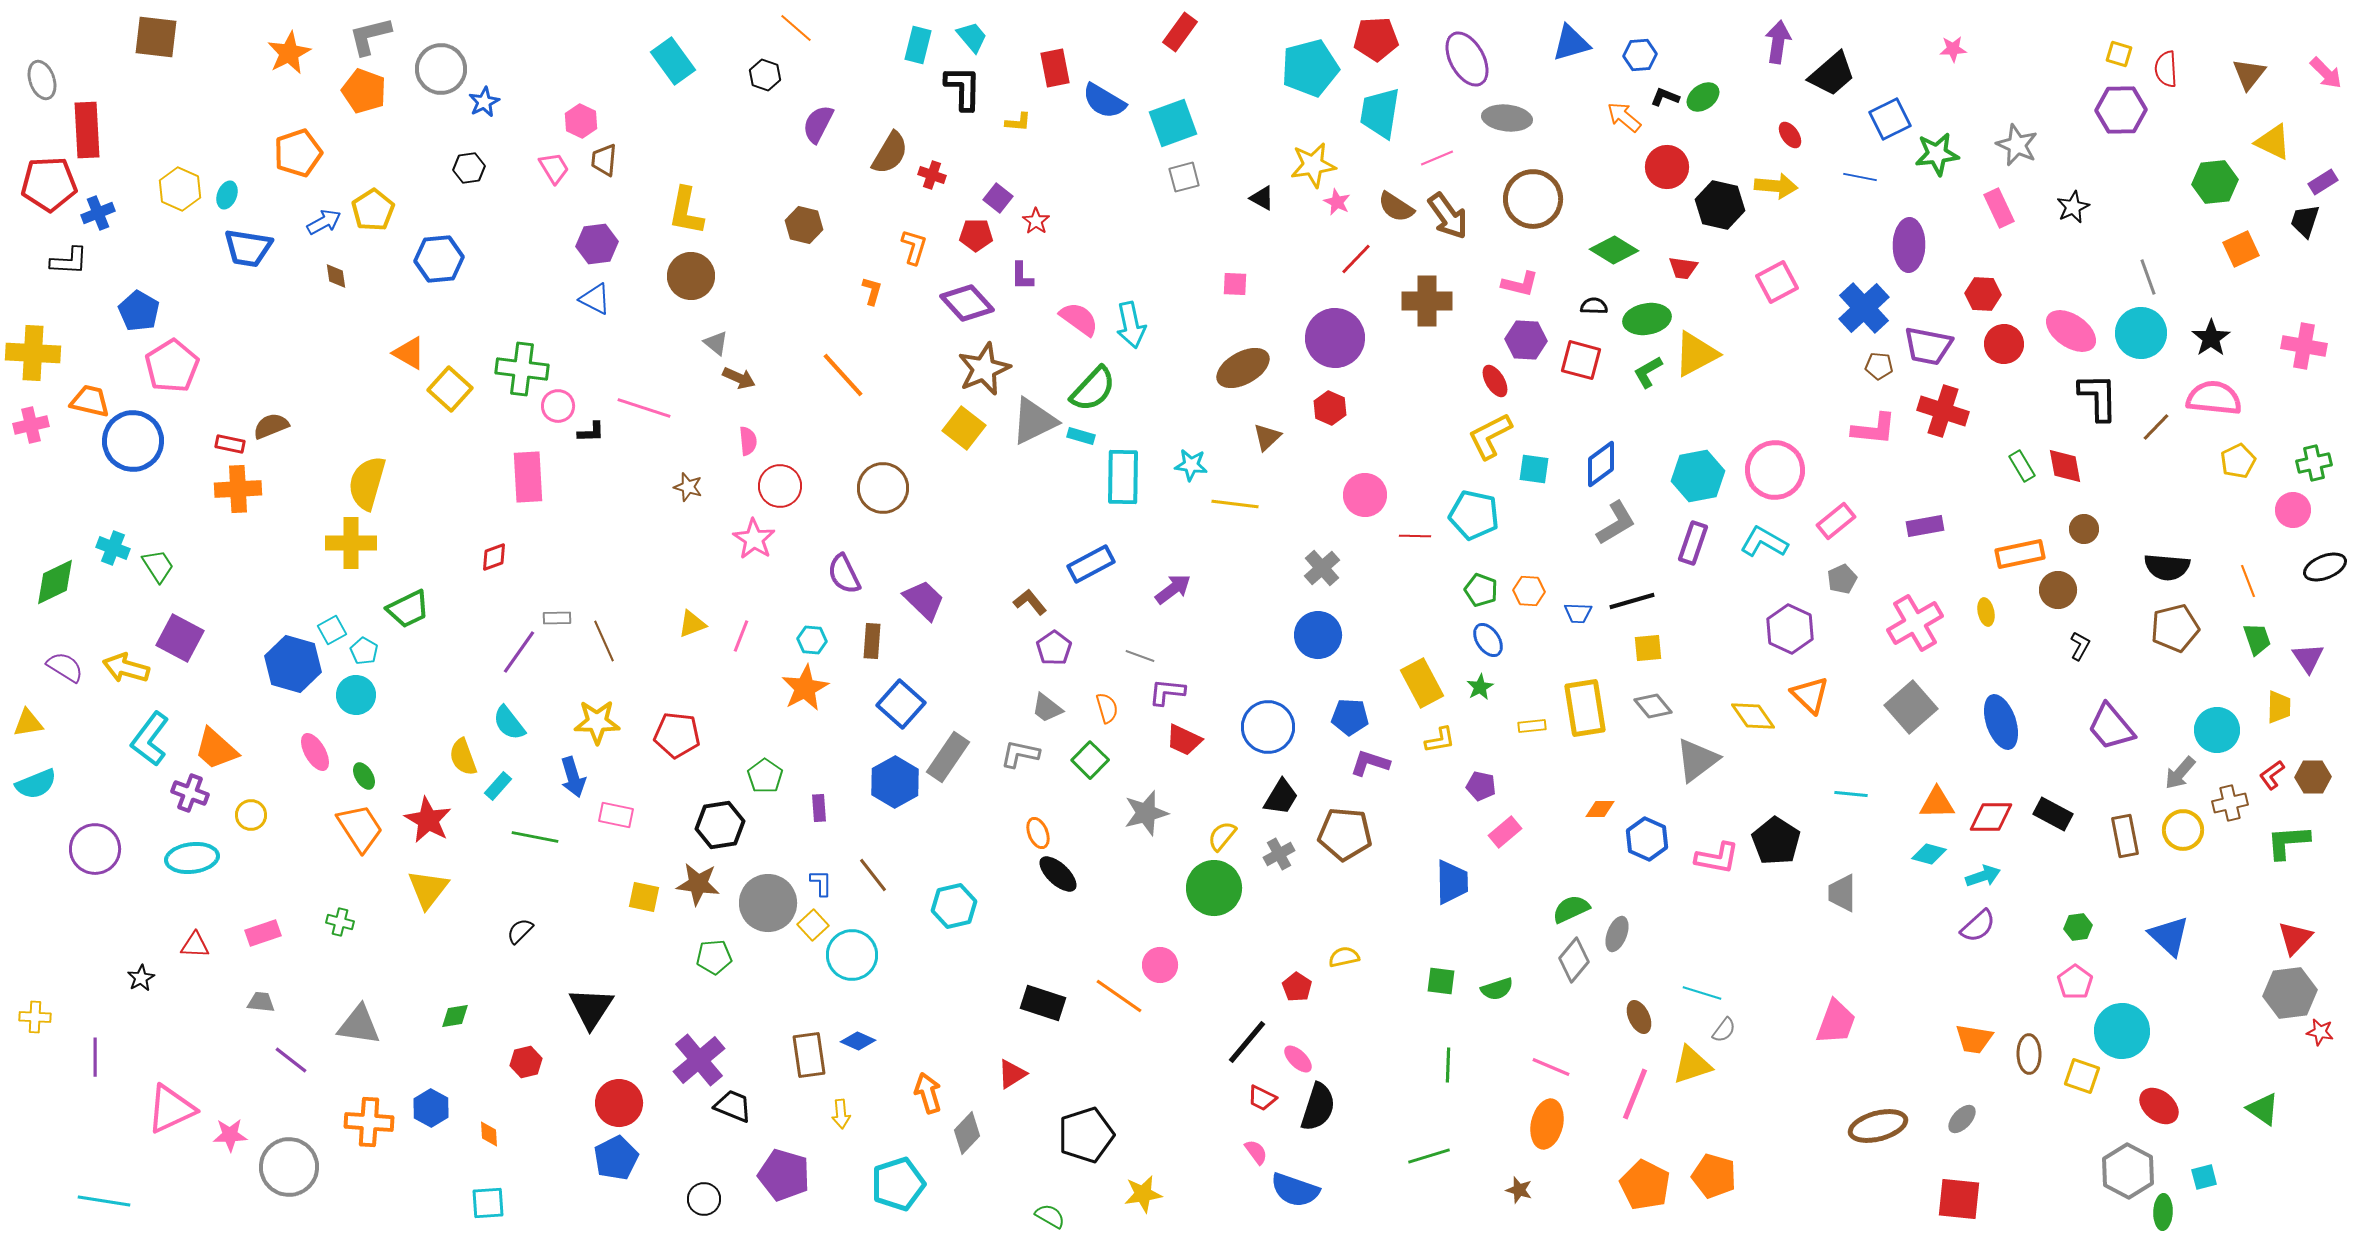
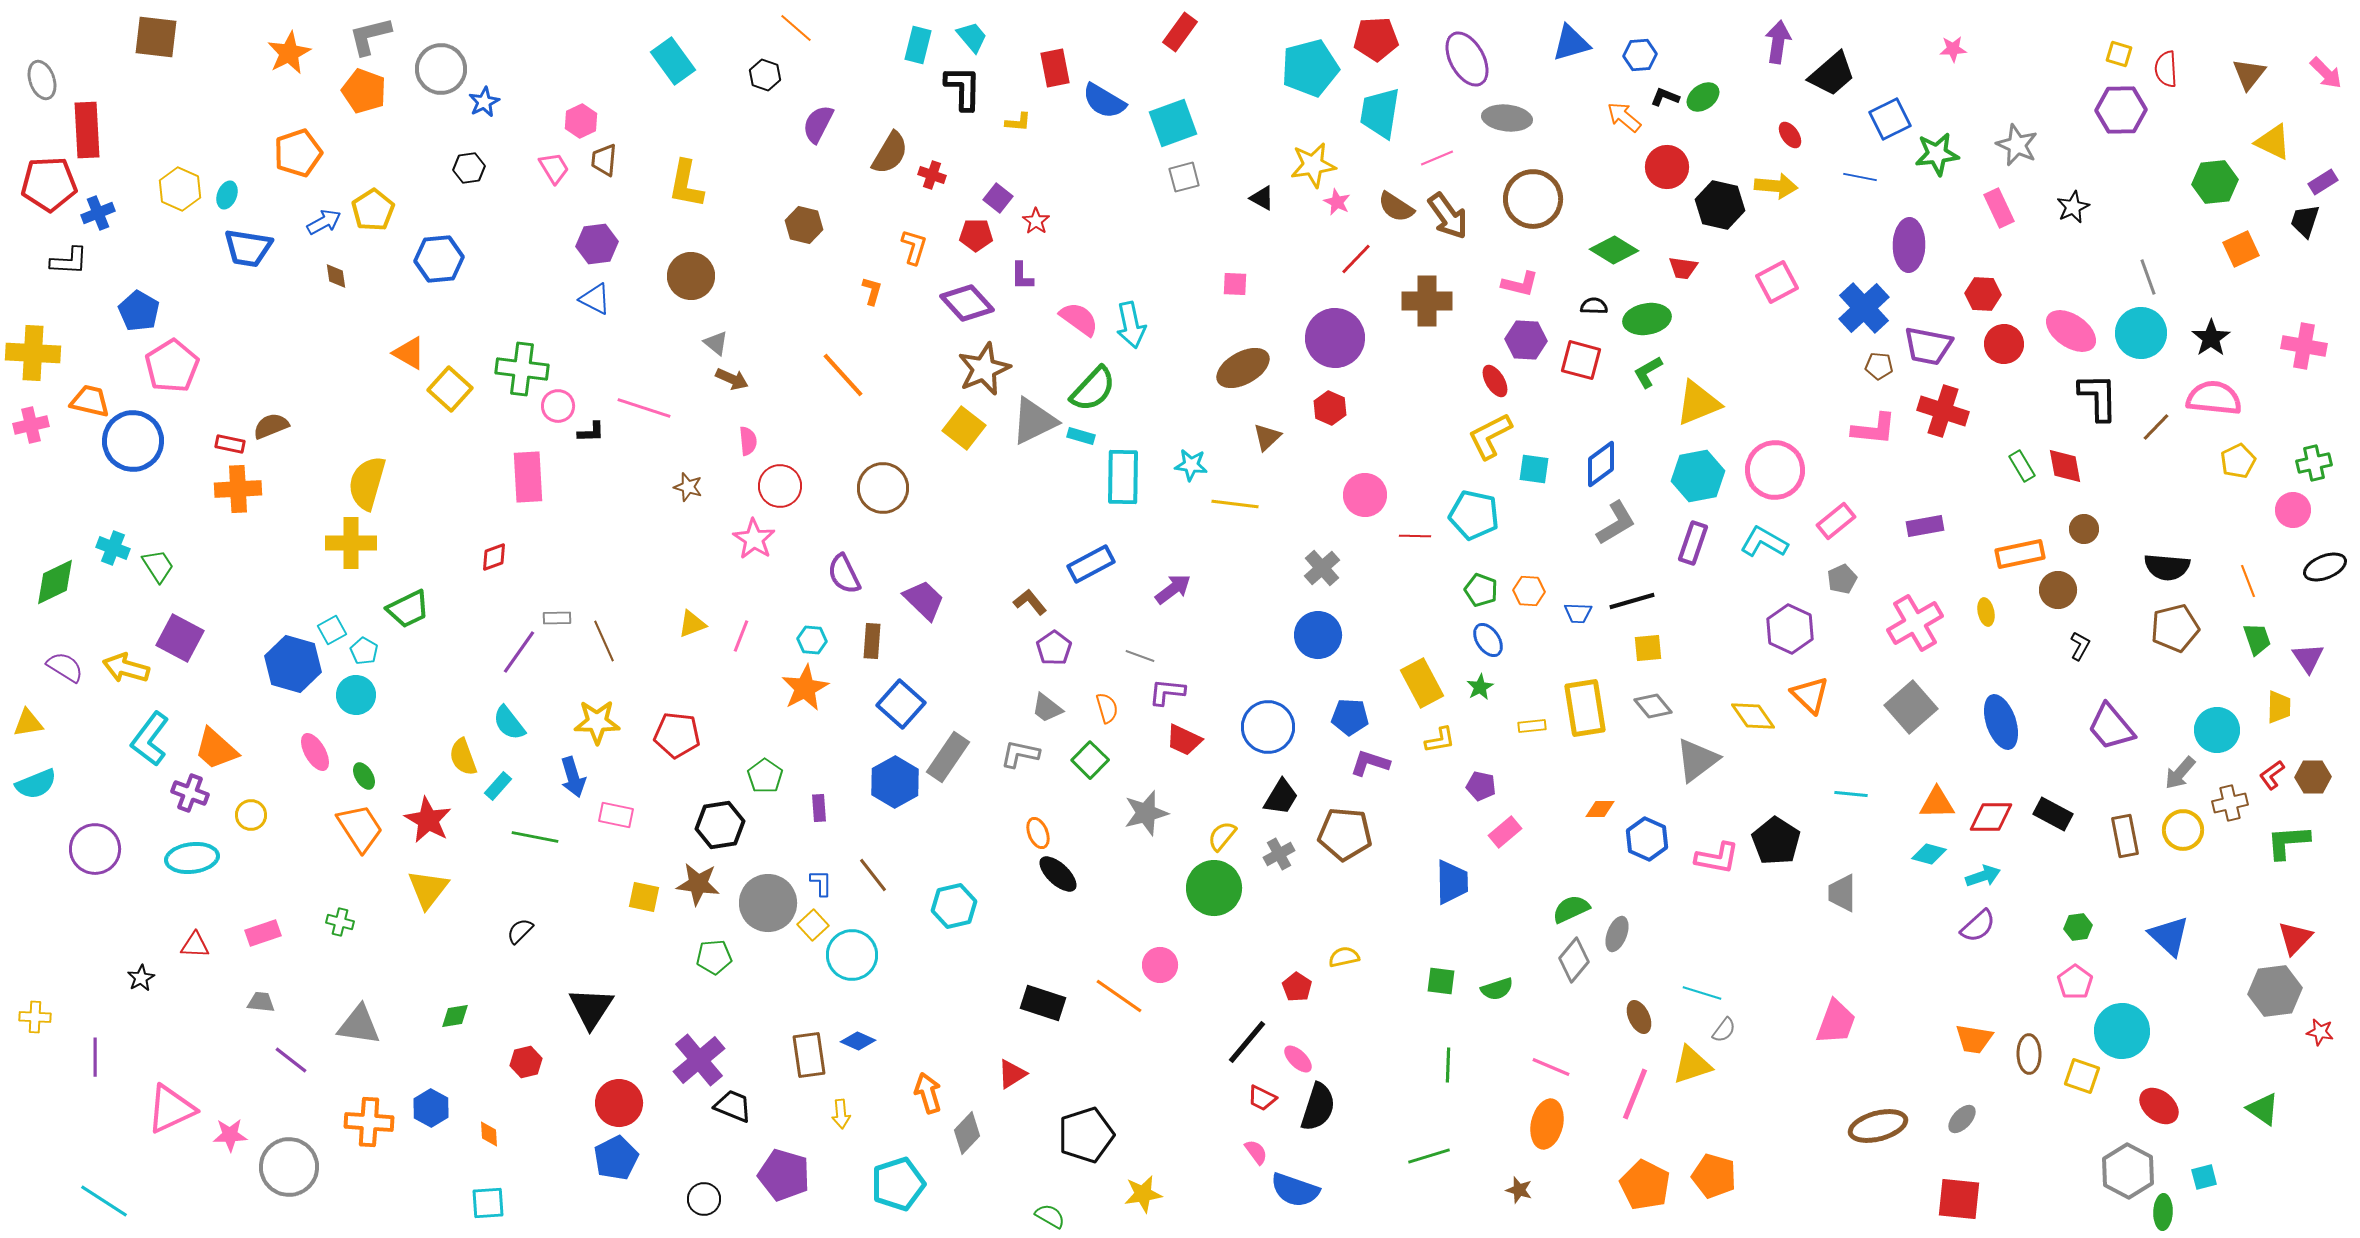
pink hexagon at (581, 121): rotated 8 degrees clockwise
yellow L-shape at (686, 211): moved 27 px up
yellow triangle at (1696, 354): moved 2 px right, 49 px down; rotated 6 degrees clockwise
brown arrow at (739, 378): moved 7 px left, 1 px down
gray hexagon at (2290, 993): moved 15 px left, 2 px up
cyan line at (104, 1201): rotated 24 degrees clockwise
